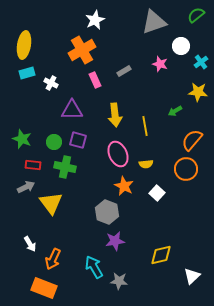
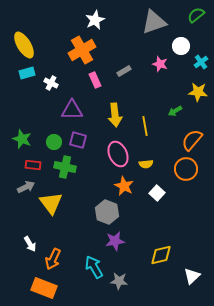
yellow ellipse: rotated 40 degrees counterclockwise
